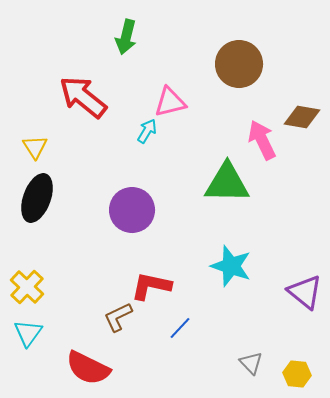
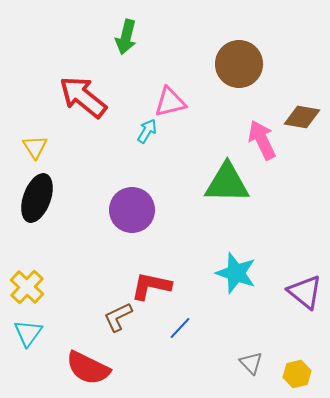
cyan star: moved 5 px right, 7 px down
yellow hexagon: rotated 20 degrees counterclockwise
